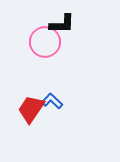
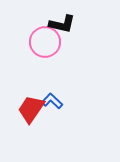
black L-shape: rotated 12 degrees clockwise
